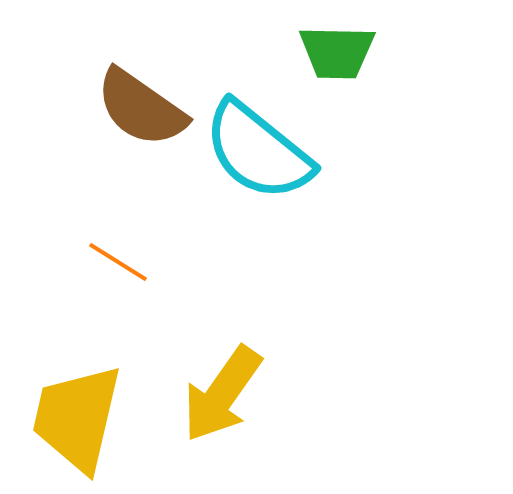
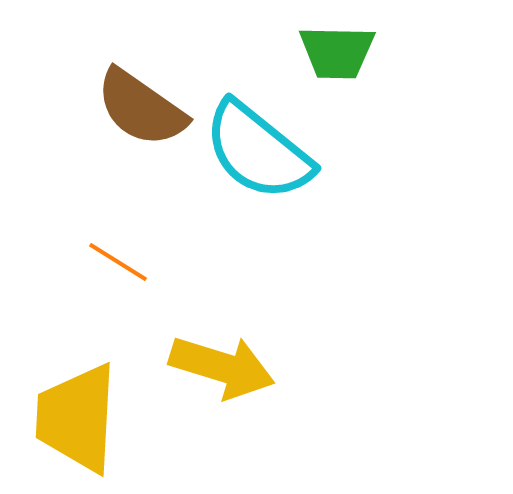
yellow arrow: moved 27 px up; rotated 108 degrees counterclockwise
yellow trapezoid: rotated 10 degrees counterclockwise
